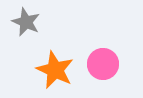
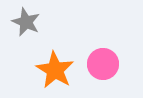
orange star: rotated 6 degrees clockwise
